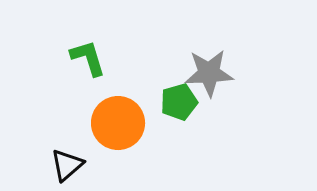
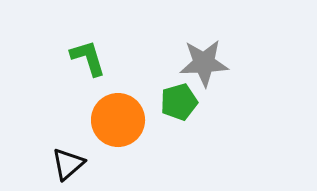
gray star: moved 5 px left, 10 px up
orange circle: moved 3 px up
black triangle: moved 1 px right, 1 px up
